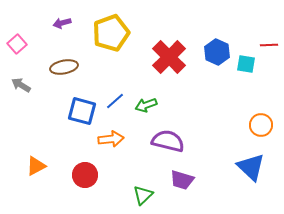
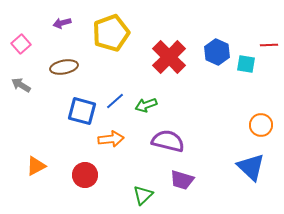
pink square: moved 4 px right
